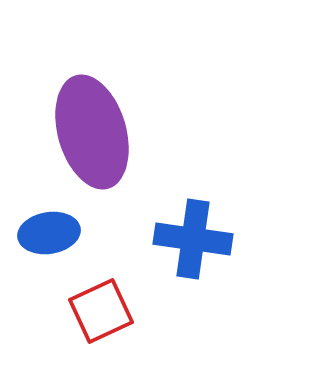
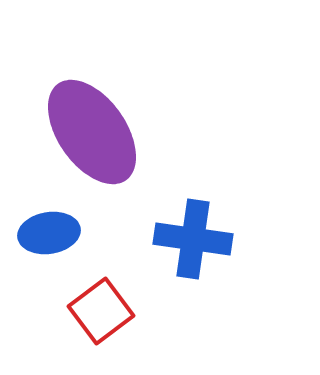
purple ellipse: rotated 19 degrees counterclockwise
red square: rotated 12 degrees counterclockwise
